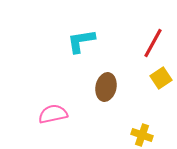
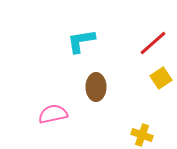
red line: rotated 20 degrees clockwise
brown ellipse: moved 10 px left; rotated 12 degrees counterclockwise
